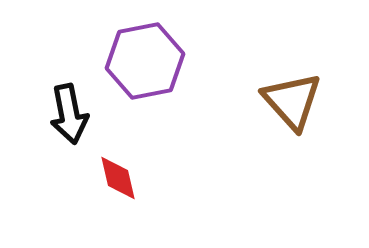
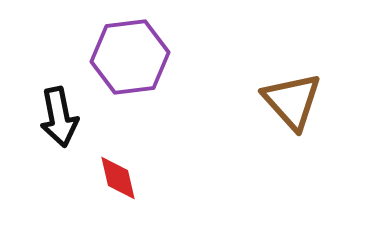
purple hexagon: moved 15 px left, 4 px up; rotated 4 degrees clockwise
black arrow: moved 10 px left, 3 px down
